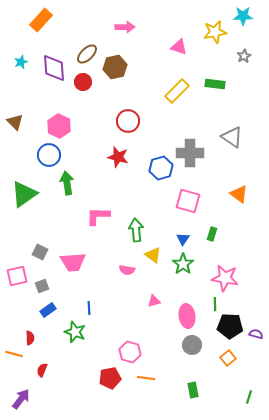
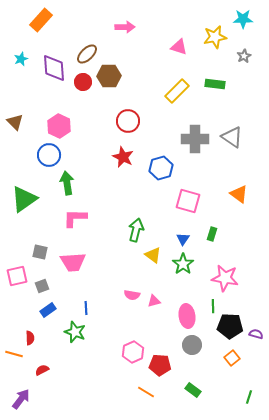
cyan star at (243, 16): moved 3 px down
yellow star at (215, 32): moved 5 px down
cyan star at (21, 62): moved 3 px up
brown hexagon at (115, 67): moved 6 px left, 9 px down; rotated 10 degrees clockwise
gray cross at (190, 153): moved 5 px right, 14 px up
red star at (118, 157): moved 5 px right; rotated 10 degrees clockwise
green triangle at (24, 194): moved 5 px down
pink L-shape at (98, 216): moved 23 px left, 2 px down
green arrow at (136, 230): rotated 20 degrees clockwise
gray square at (40, 252): rotated 14 degrees counterclockwise
pink semicircle at (127, 270): moved 5 px right, 25 px down
green line at (215, 304): moved 2 px left, 2 px down
blue line at (89, 308): moved 3 px left
pink hexagon at (130, 352): moved 3 px right; rotated 20 degrees clockwise
orange square at (228, 358): moved 4 px right
red semicircle at (42, 370): rotated 40 degrees clockwise
red pentagon at (110, 378): moved 50 px right, 13 px up; rotated 15 degrees clockwise
orange line at (146, 378): moved 14 px down; rotated 24 degrees clockwise
green rectangle at (193, 390): rotated 42 degrees counterclockwise
